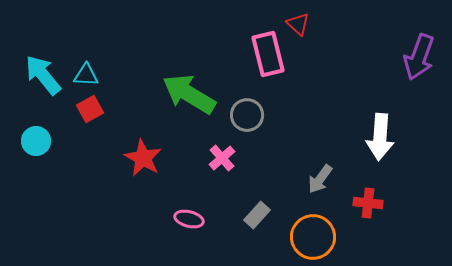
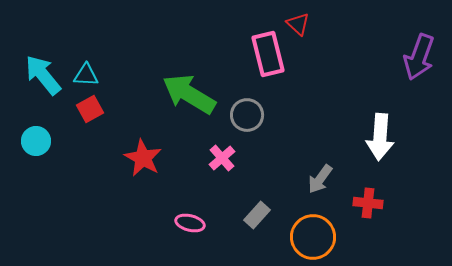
pink ellipse: moved 1 px right, 4 px down
